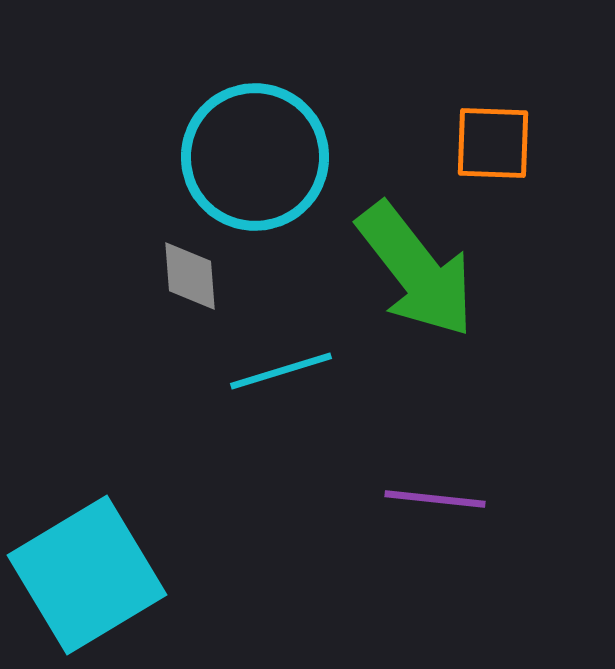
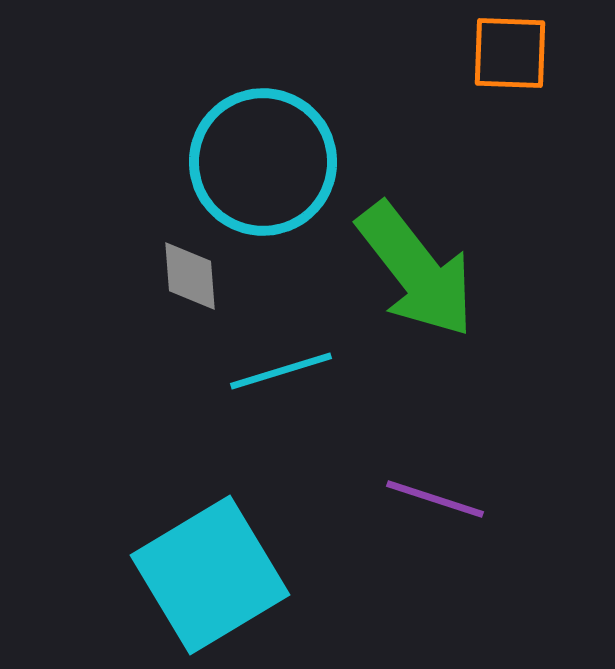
orange square: moved 17 px right, 90 px up
cyan circle: moved 8 px right, 5 px down
purple line: rotated 12 degrees clockwise
cyan square: moved 123 px right
